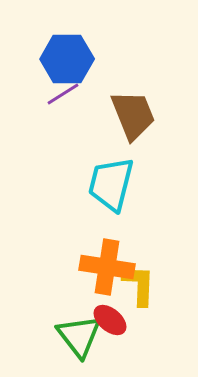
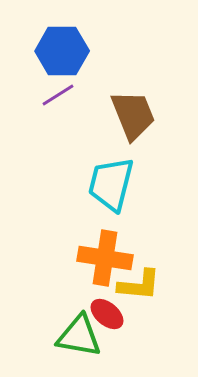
blue hexagon: moved 5 px left, 8 px up
purple line: moved 5 px left, 1 px down
orange cross: moved 2 px left, 9 px up
yellow L-shape: rotated 93 degrees clockwise
red ellipse: moved 3 px left, 6 px up
green triangle: rotated 42 degrees counterclockwise
